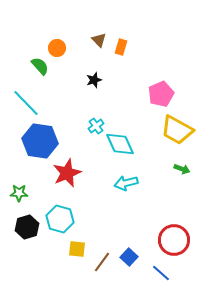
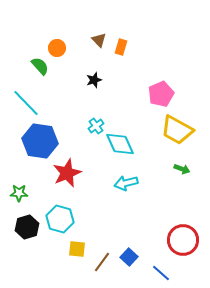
red circle: moved 9 px right
